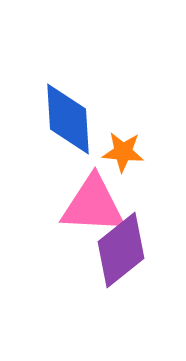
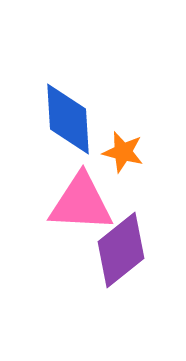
orange star: rotated 9 degrees clockwise
pink triangle: moved 12 px left, 2 px up
